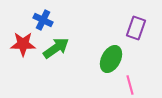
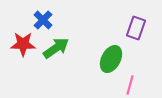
blue cross: rotated 18 degrees clockwise
pink line: rotated 30 degrees clockwise
